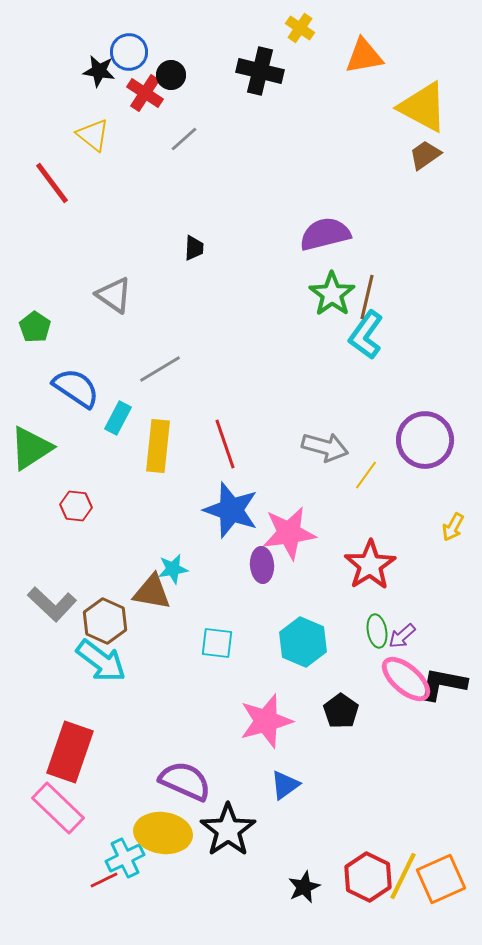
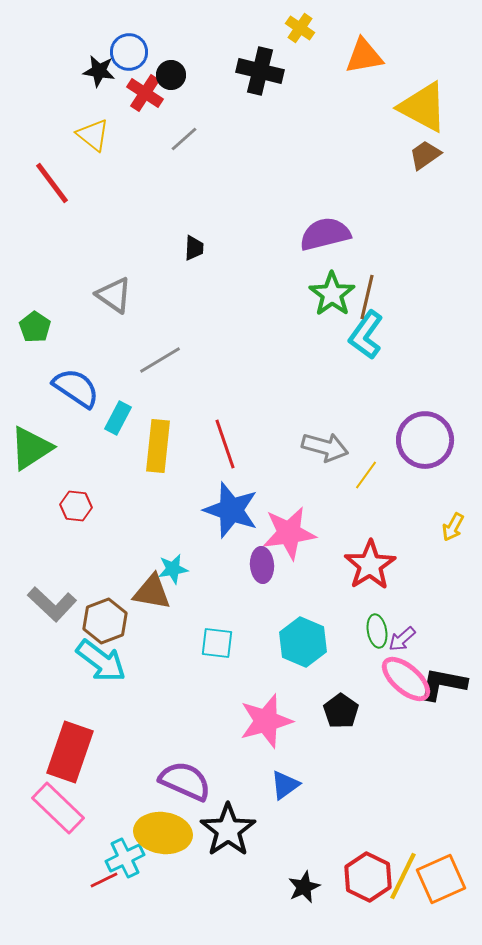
gray line at (160, 369): moved 9 px up
brown hexagon at (105, 621): rotated 15 degrees clockwise
purple arrow at (402, 636): moved 3 px down
